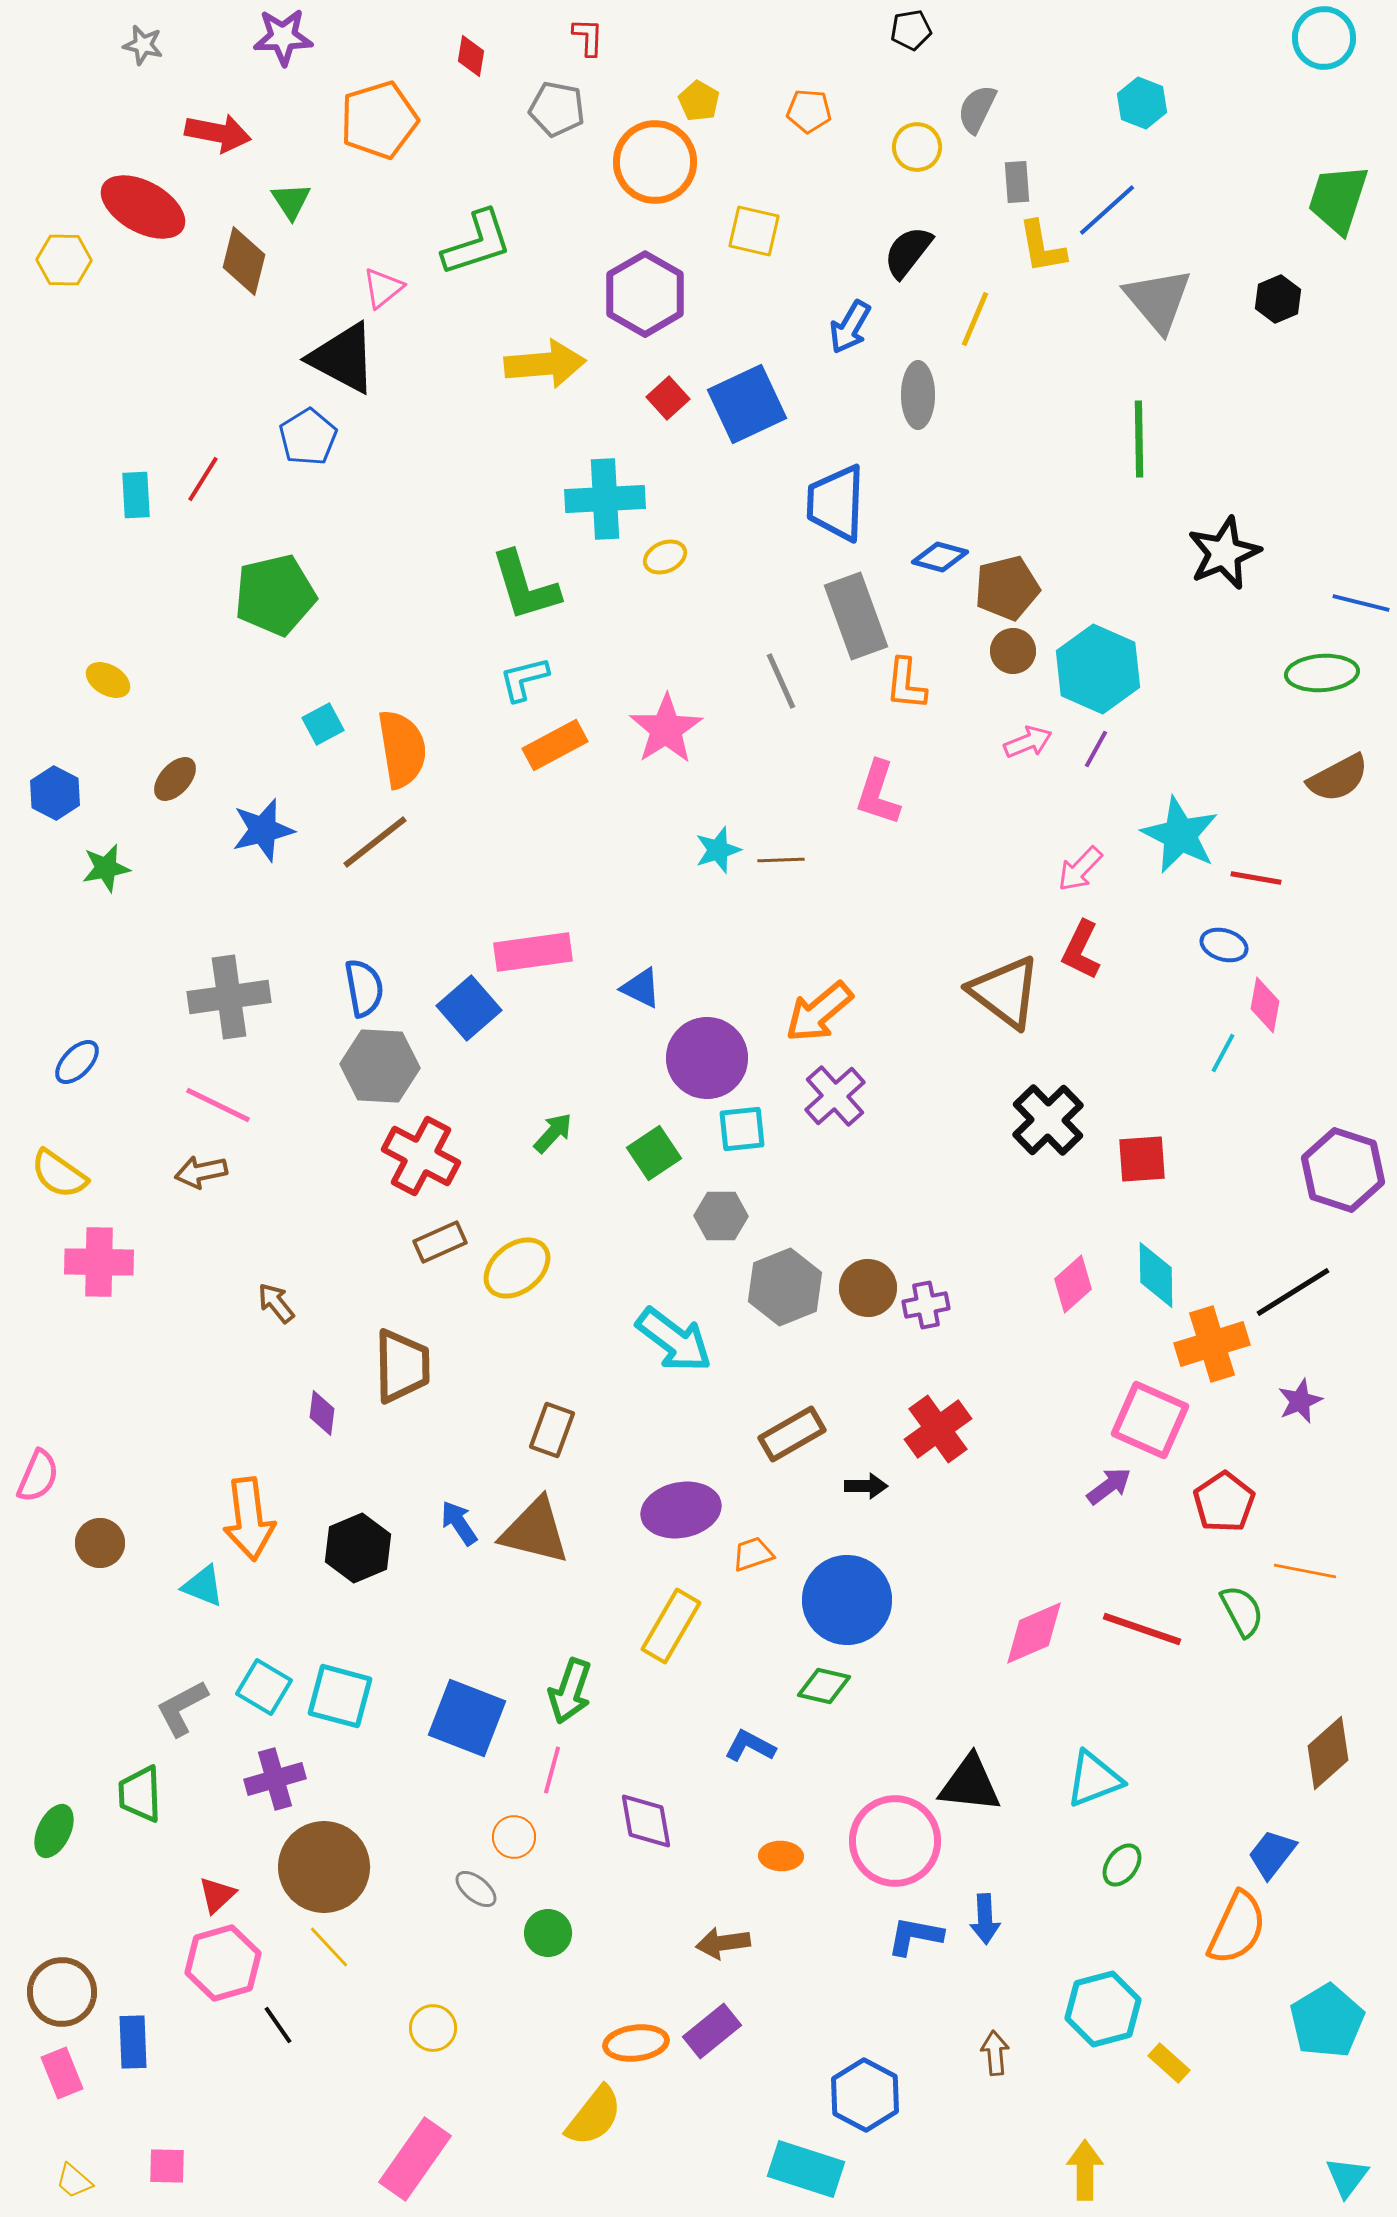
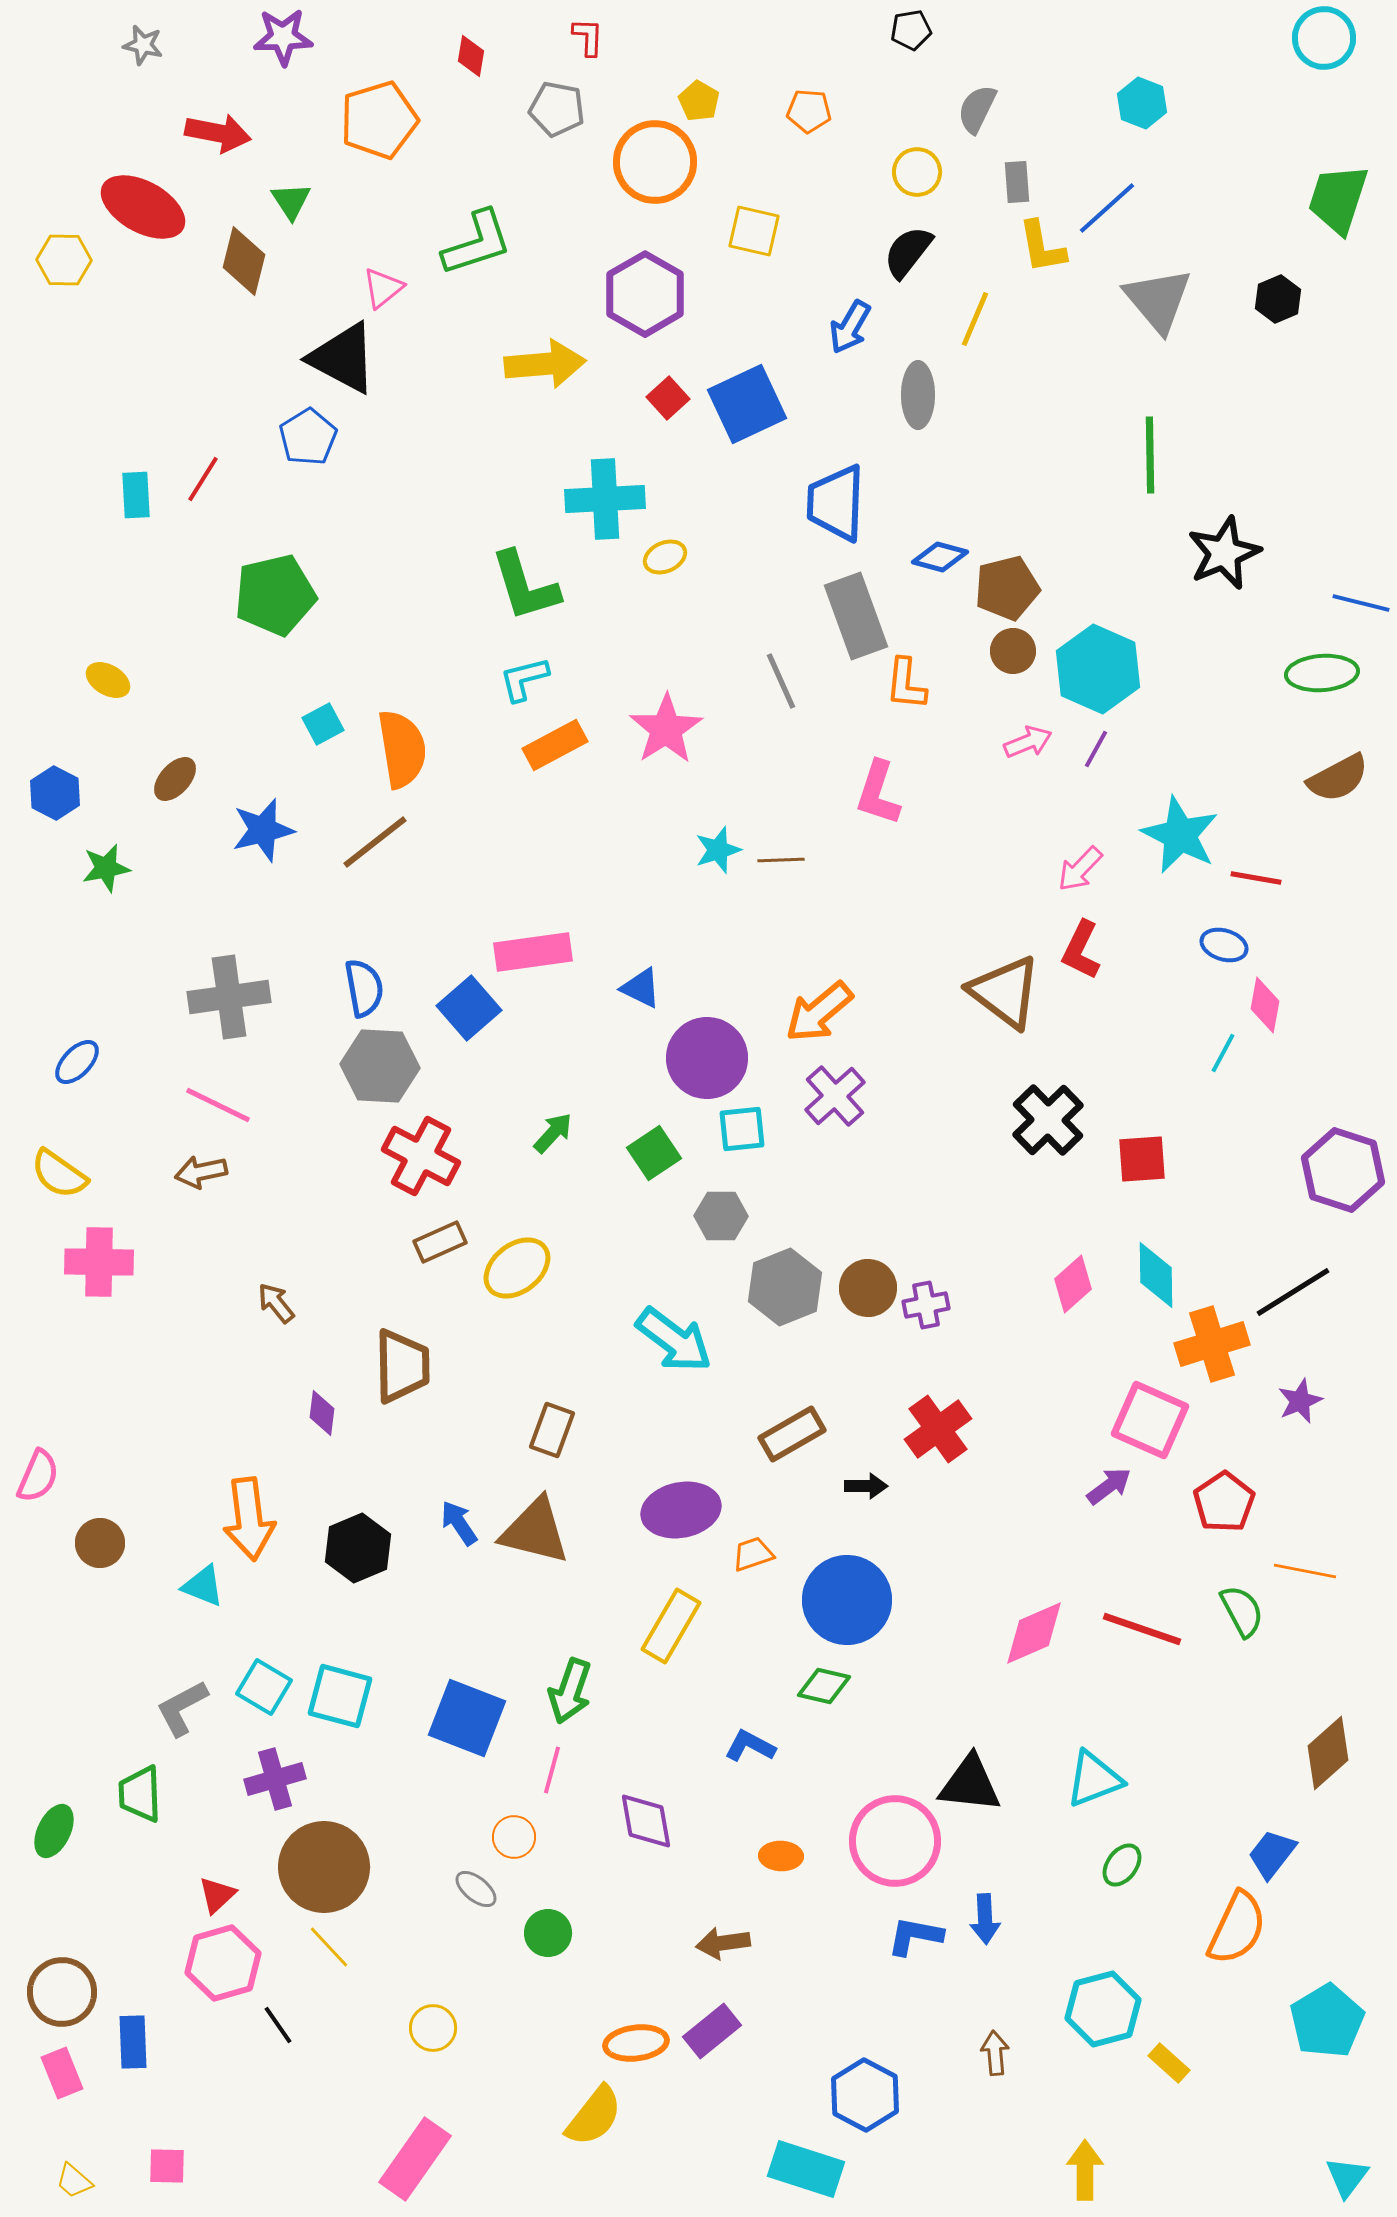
yellow circle at (917, 147): moved 25 px down
blue line at (1107, 210): moved 2 px up
green line at (1139, 439): moved 11 px right, 16 px down
